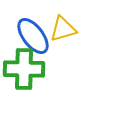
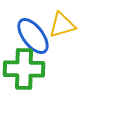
yellow triangle: moved 1 px left, 4 px up
